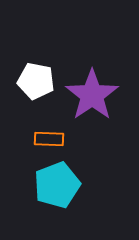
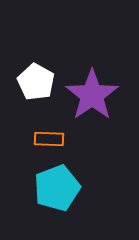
white pentagon: moved 1 px down; rotated 18 degrees clockwise
cyan pentagon: moved 3 px down
